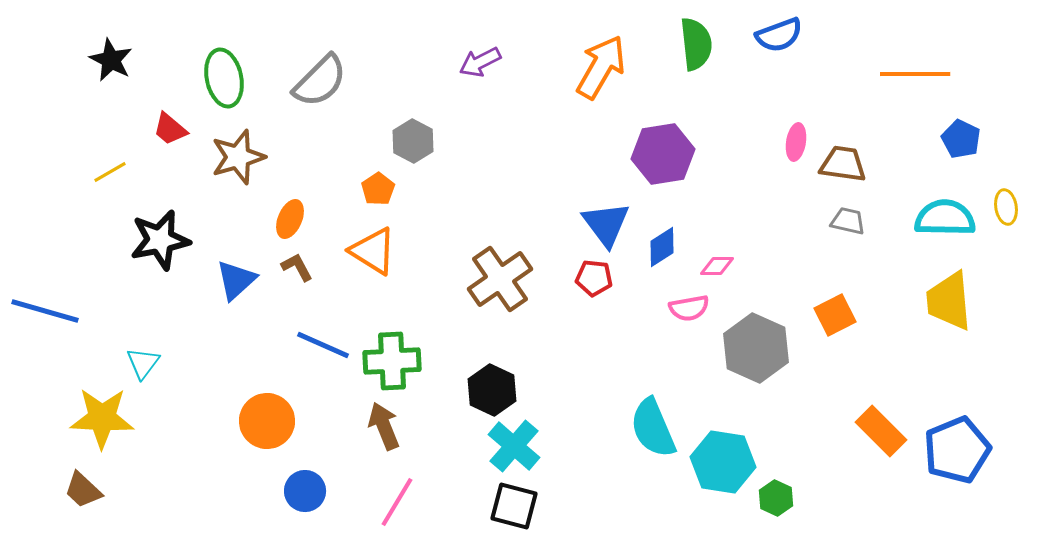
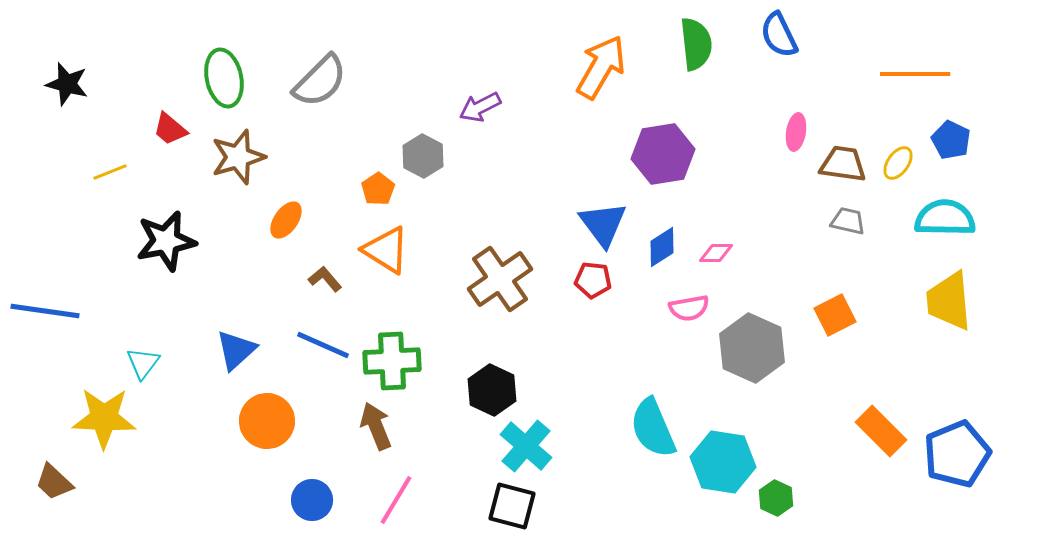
blue semicircle at (779, 35): rotated 84 degrees clockwise
black star at (111, 60): moved 44 px left, 24 px down; rotated 12 degrees counterclockwise
purple arrow at (480, 62): moved 45 px down
blue pentagon at (961, 139): moved 10 px left, 1 px down
gray hexagon at (413, 141): moved 10 px right, 15 px down
pink ellipse at (796, 142): moved 10 px up
yellow line at (110, 172): rotated 8 degrees clockwise
yellow ellipse at (1006, 207): moved 108 px left, 44 px up; rotated 44 degrees clockwise
orange ellipse at (290, 219): moved 4 px left, 1 px down; rotated 12 degrees clockwise
blue triangle at (606, 224): moved 3 px left
black star at (160, 240): moved 6 px right, 1 px down
orange triangle at (373, 251): moved 13 px right, 1 px up
pink diamond at (717, 266): moved 1 px left, 13 px up
brown L-shape at (297, 267): moved 28 px right, 12 px down; rotated 12 degrees counterclockwise
red pentagon at (594, 278): moved 1 px left, 2 px down
blue triangle at (236, 280): moved 70 px down
blue line at (45, 311): rotated 8 degrees counterclockwise
gray hexagon at (756, 348): moved 4 px left
yellow star at (102, 418): moved 2 px right
brown arrow at (384, 426): moved 8 px left
cyan cross at (514, 446): moved 12 px right
blue pentagon at (957, 450): moved 4 px down
brown trapezoid at (83, 490): moved 29 px left, 8 px up
blue circle at (305, 491): moved 7 px right, 9 px down
pink line at (397, 502): moved 1 px left, 2 px up
black square at (514, 506): moved 2 px left
